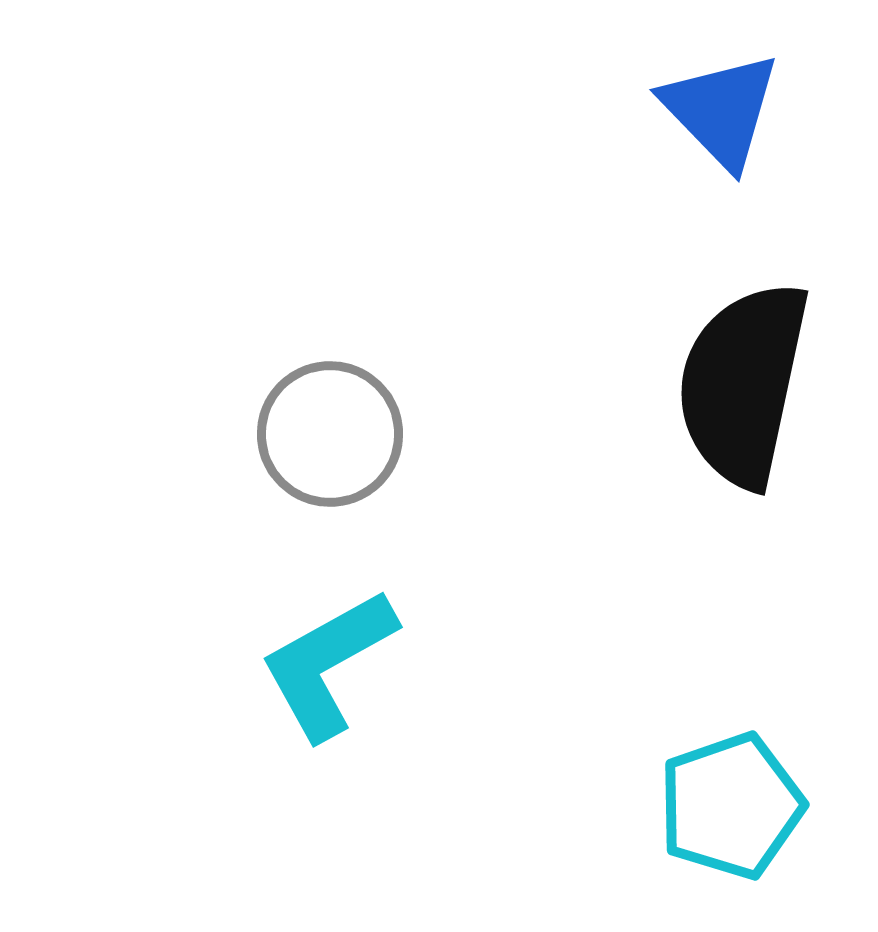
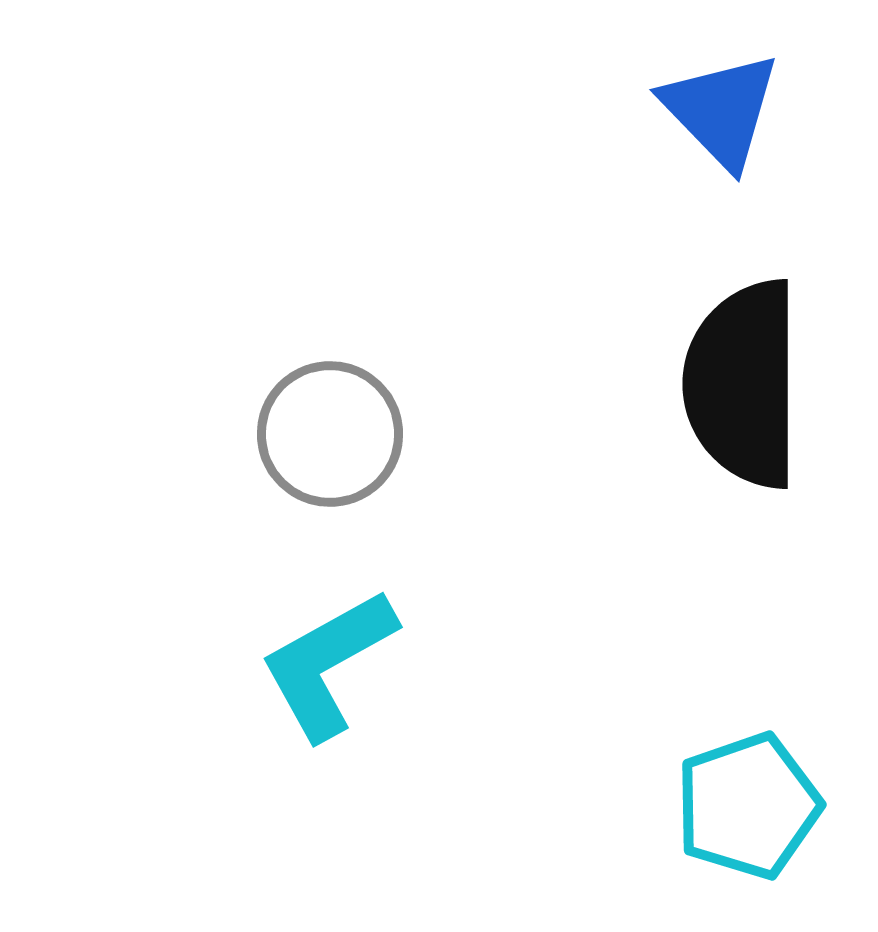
black semicircle: rotated 12 degrees counterclockwise
cyan pentagon: moved 17 px right
